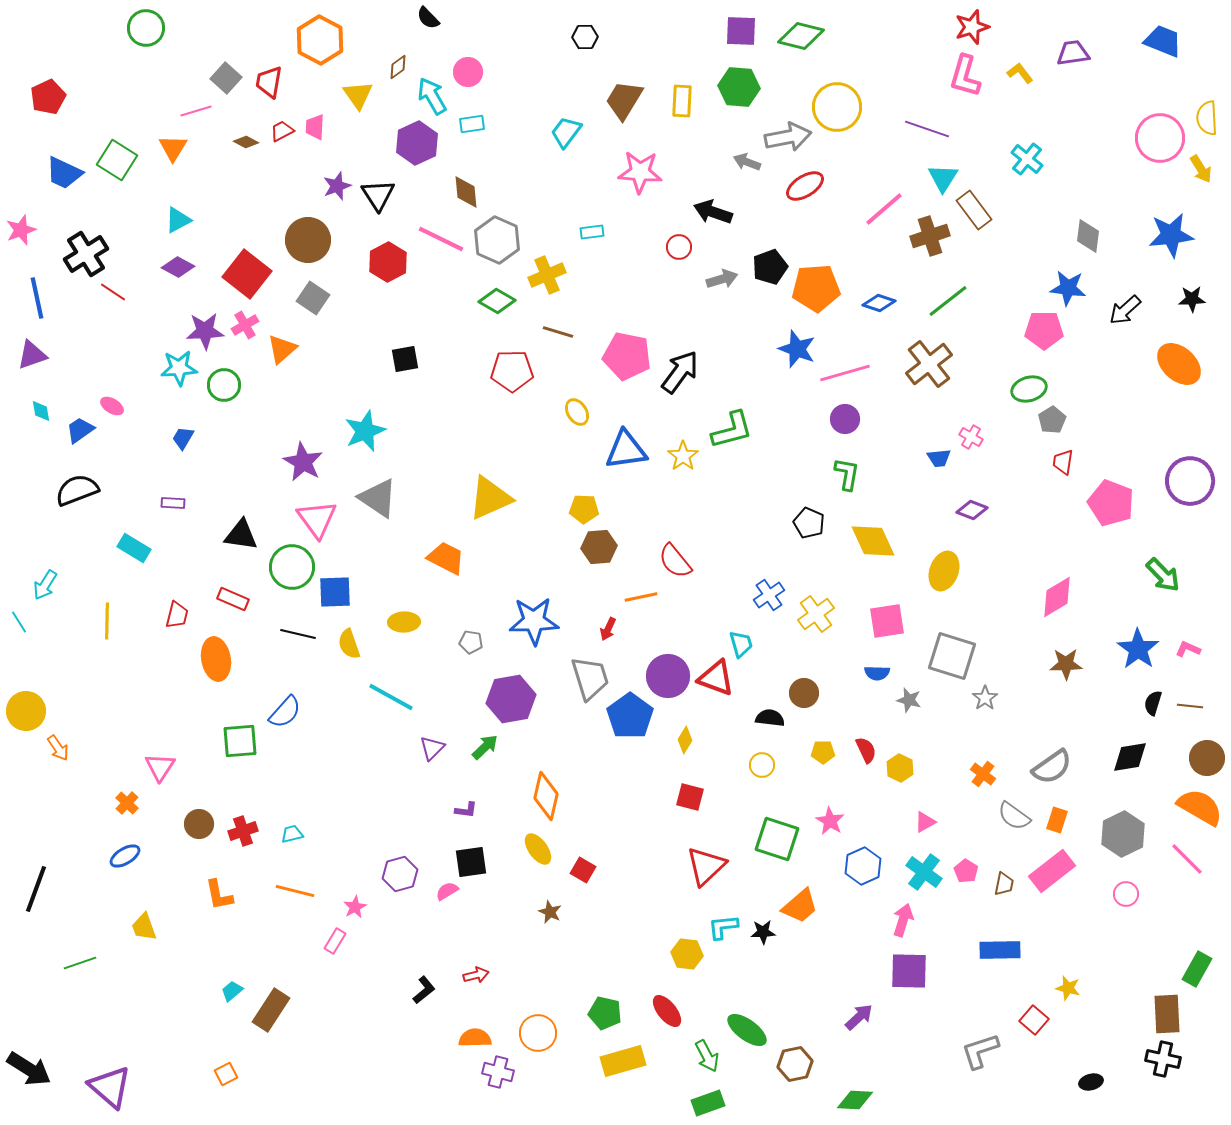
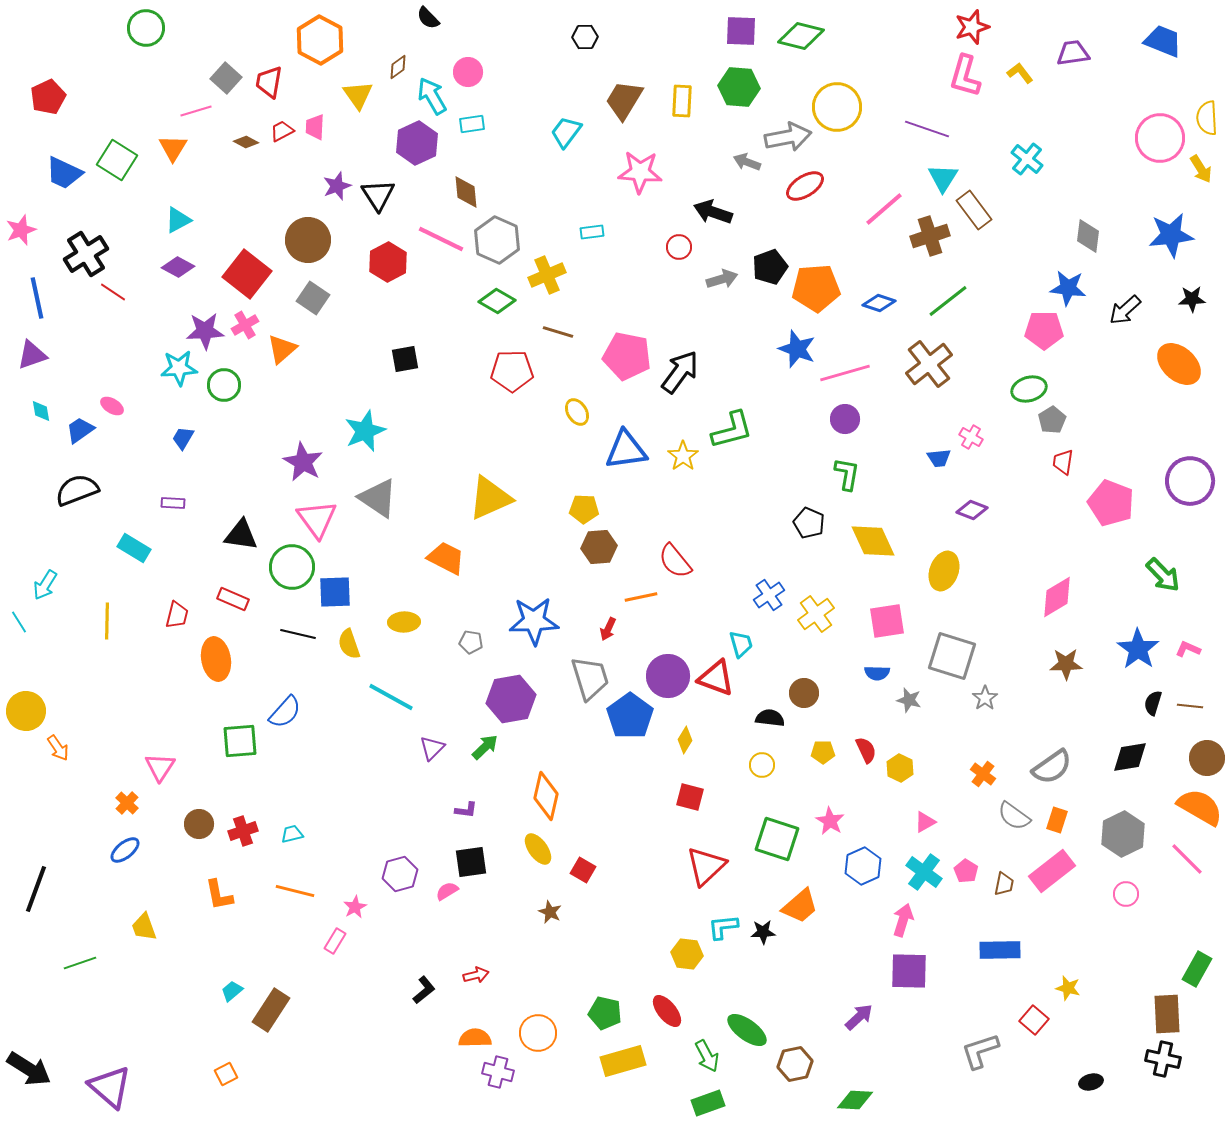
blue ellipse at (125, 856): moved 6 px up; rotated 8 degrees counterclockwise
